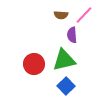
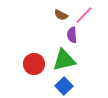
brown semicircle: rotated 24 degrees clockwise
blue square: moved 2 px left
